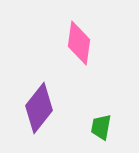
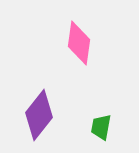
purple diamond: moved 7 px down
